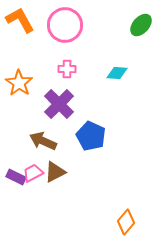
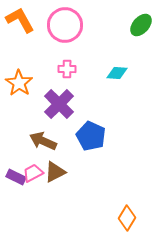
orange diamond: moved 1 px right, 4 px up; rotated 10 degrees counterclockwise
